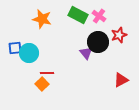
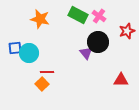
orange star: moved 2 px left
red star: moved 8 px right, 4 px up
red line: moved 1 px up
red triangle: rotated 28 degrees clockwise
